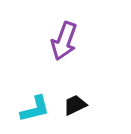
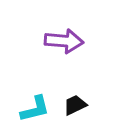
purple arrow: rotated 105 degrees counterclockwise
